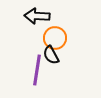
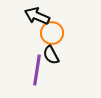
black arrow: rotated 20 degrees clockwise
orange circle: moved 3 px left, 5 px up
